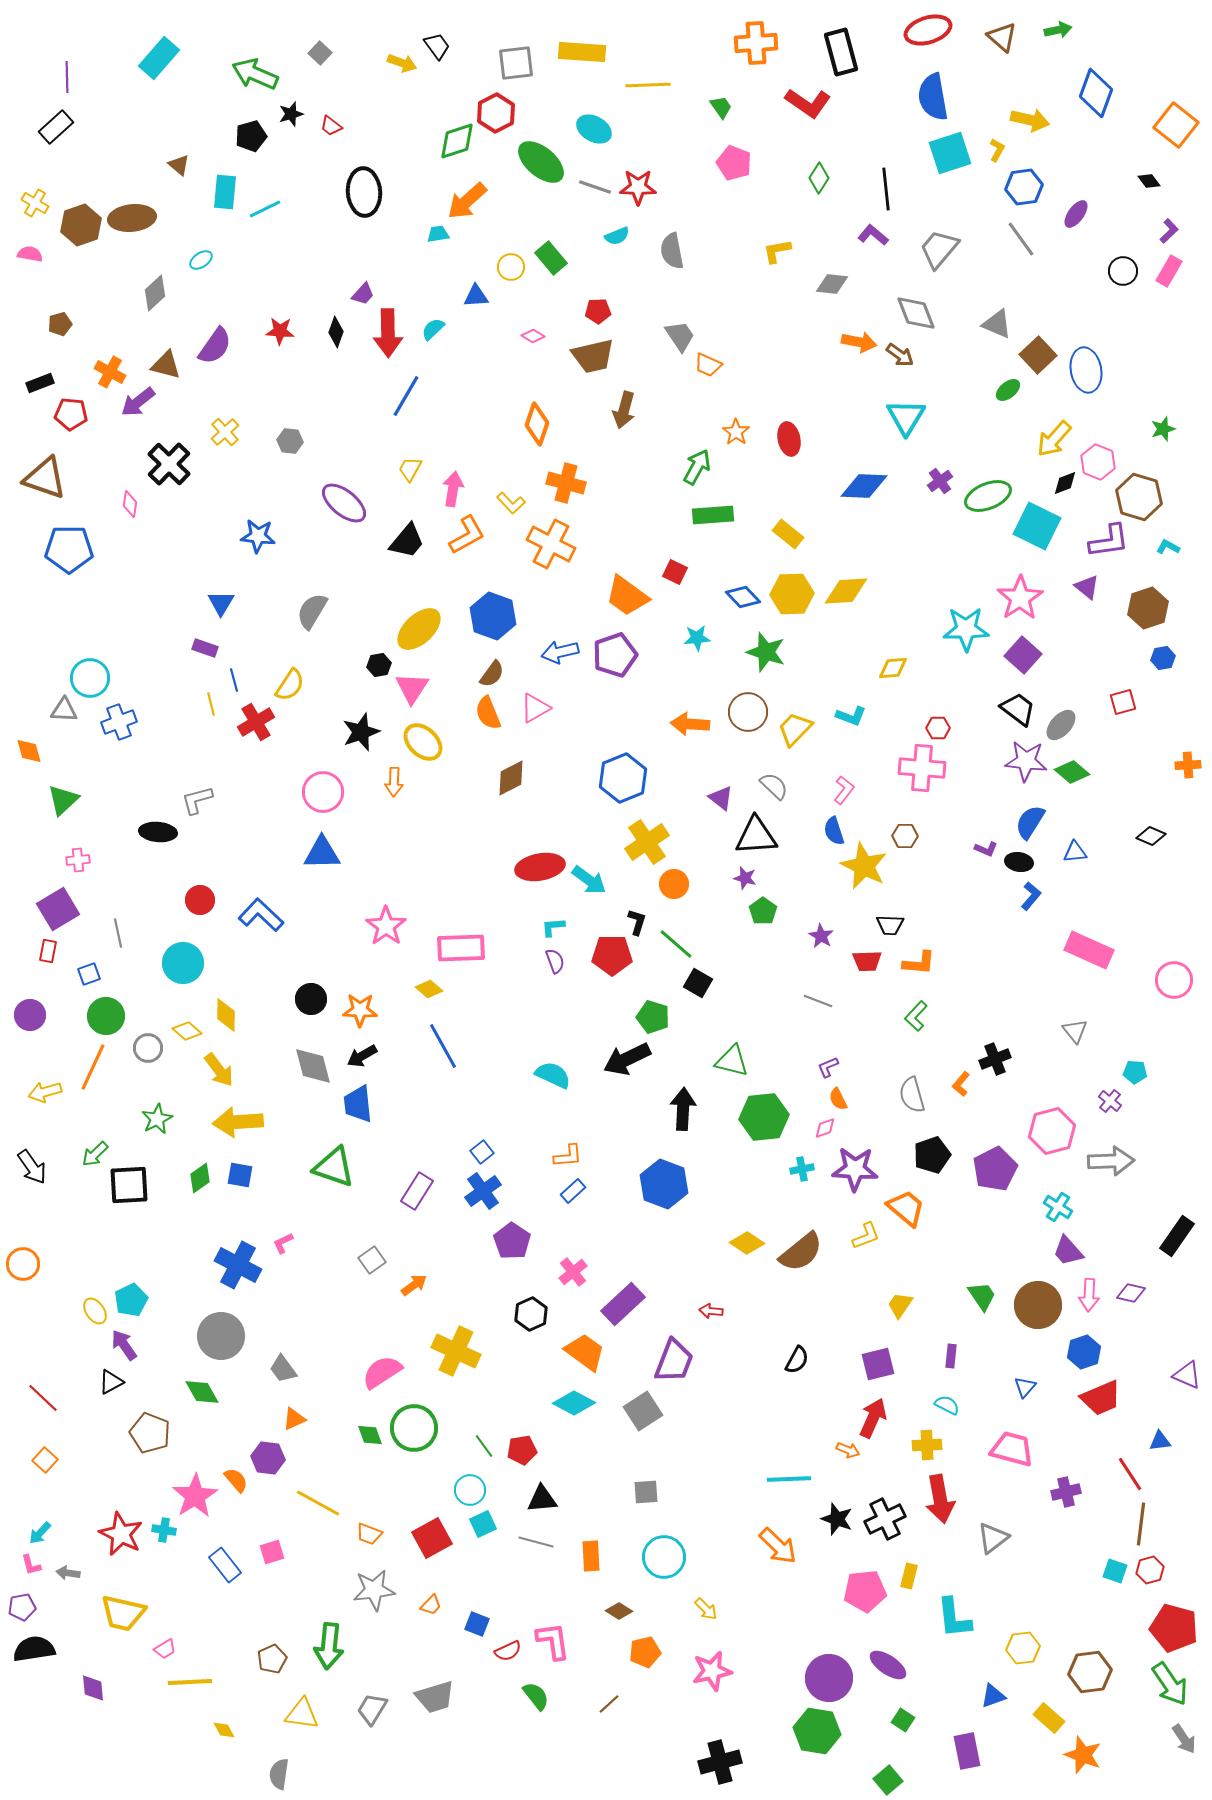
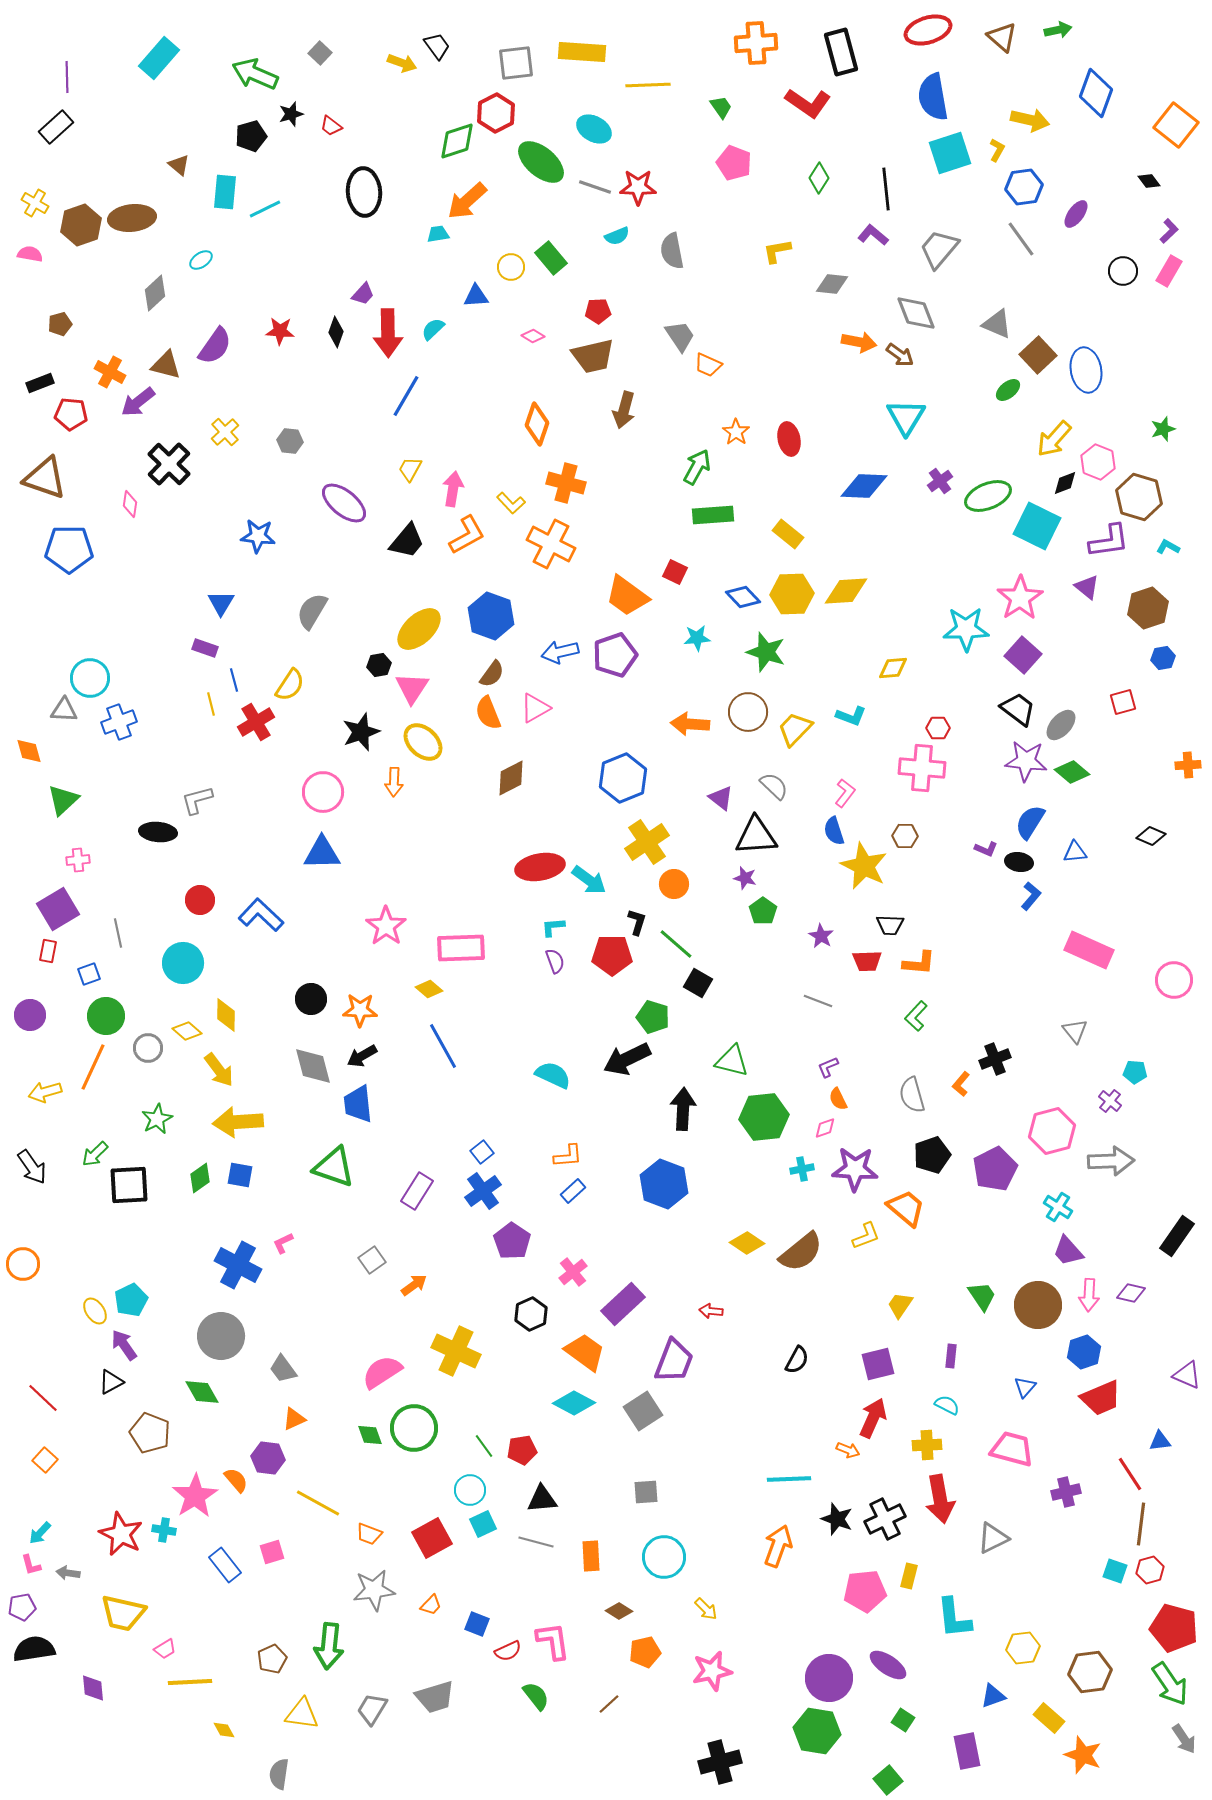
blue hexagon at (493, 616): moved 2 px left
pink L-shape at (844, 790): moved 1 px right, 3 px down
gray triangle at (993, 1538): rotated 12 degrees clockwise
orange arrow at (778, 1546): rotated 114 degrees counterclockwise
